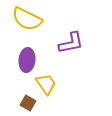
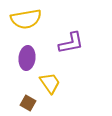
yellow semicircle: moved 1 px left; rotated 36 degrees counterclockwise
purple ellipse: moved 2 px up
yellow trapezoid: moved 4 px right, 1 px up
